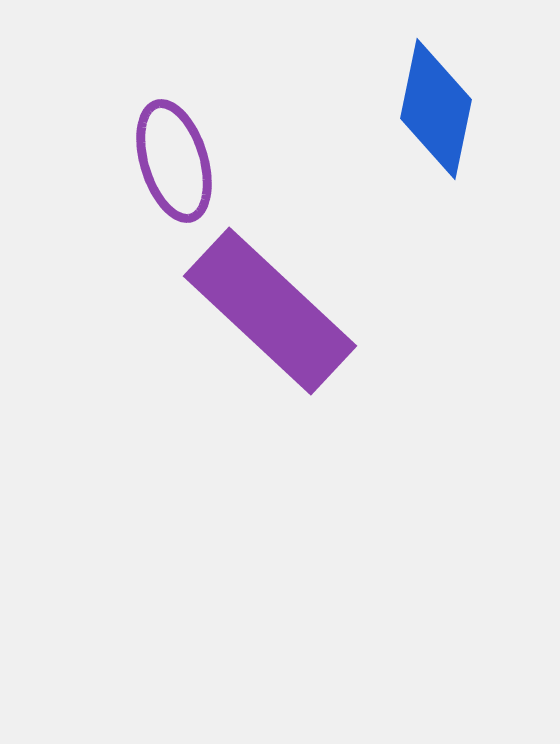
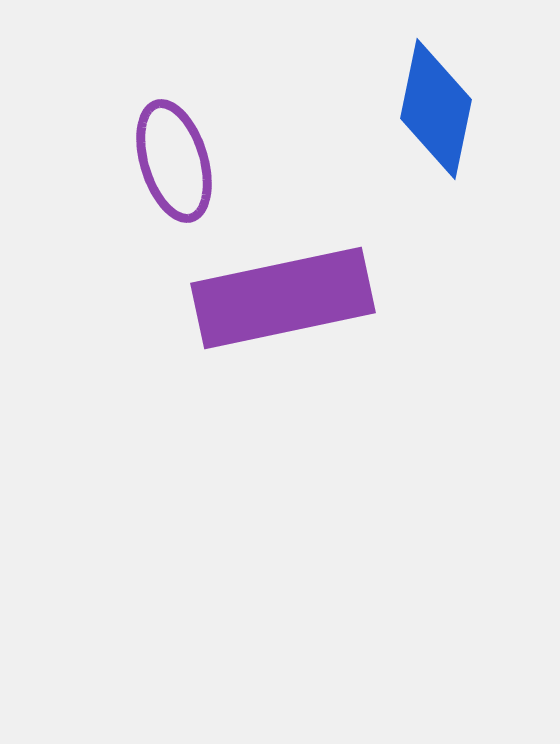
purple rectangle: moved 13 px right, 13 px up; rotated 55 degrees counterclockwise
